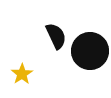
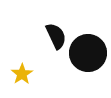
black circle: moved 2 px left, 2 px down
